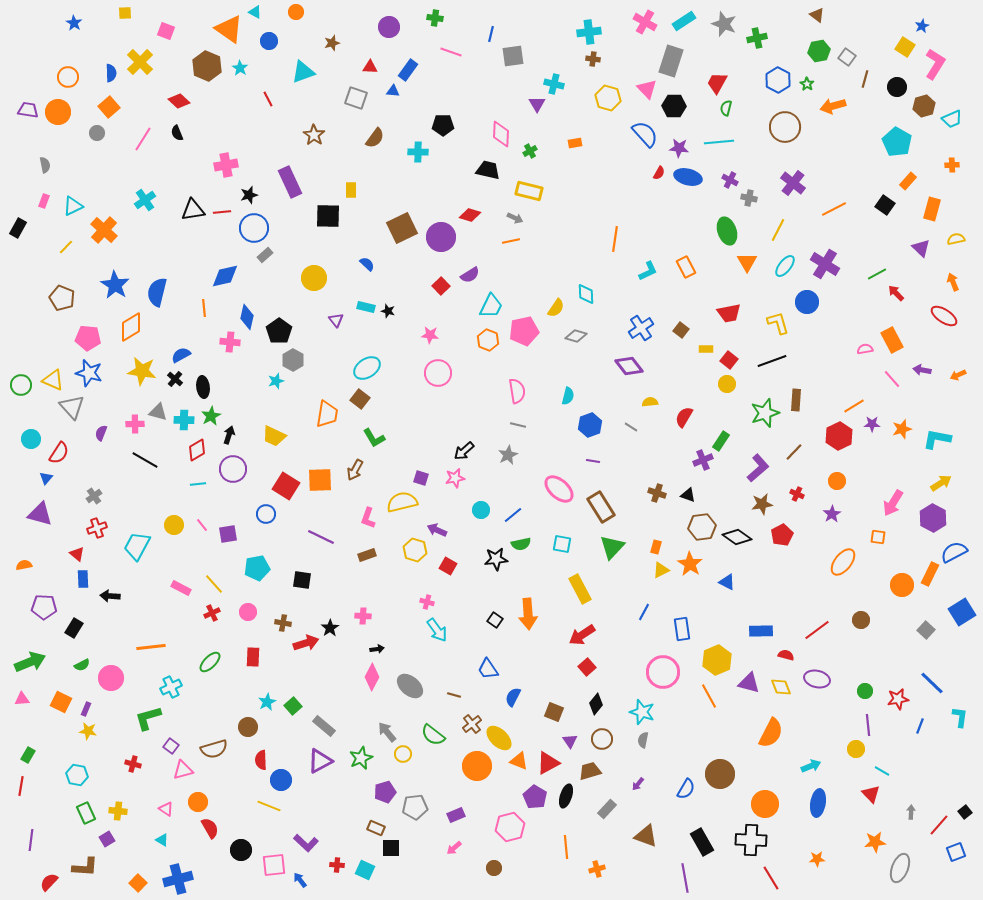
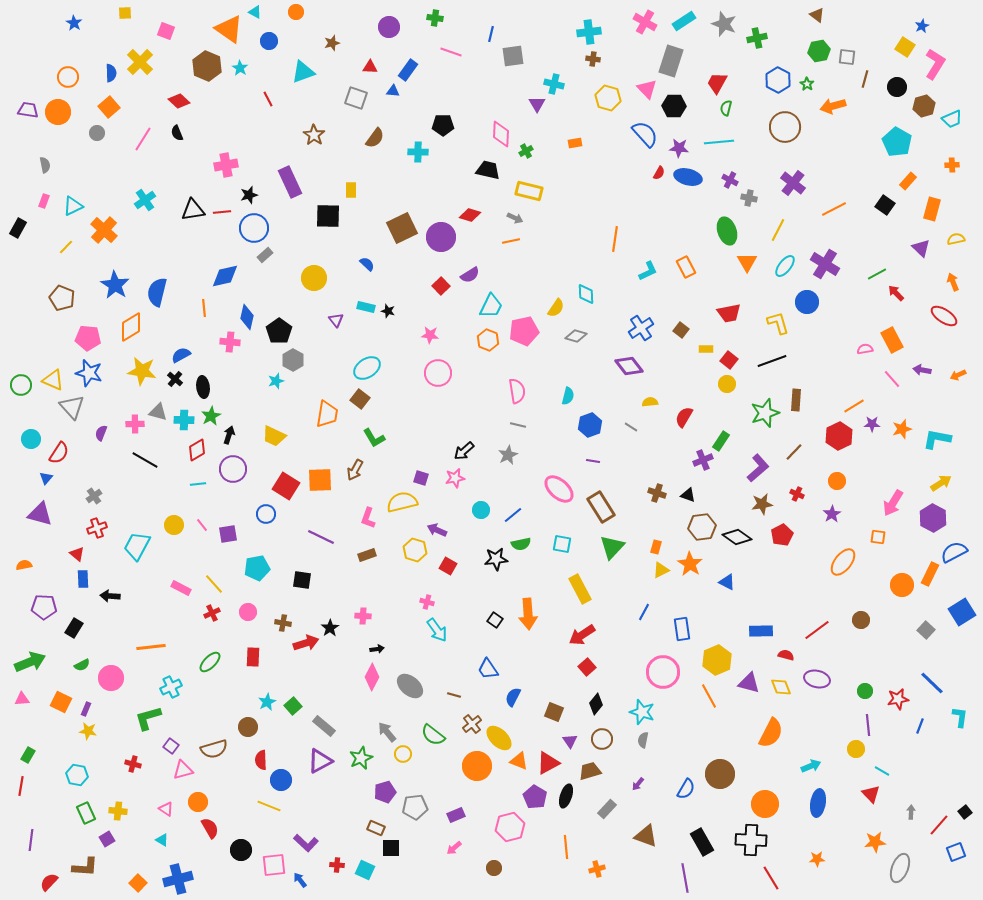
gray square at (847, 57): rotated 30 degrees counterclockwise
green cross at (530, 151): moved 4 px left
